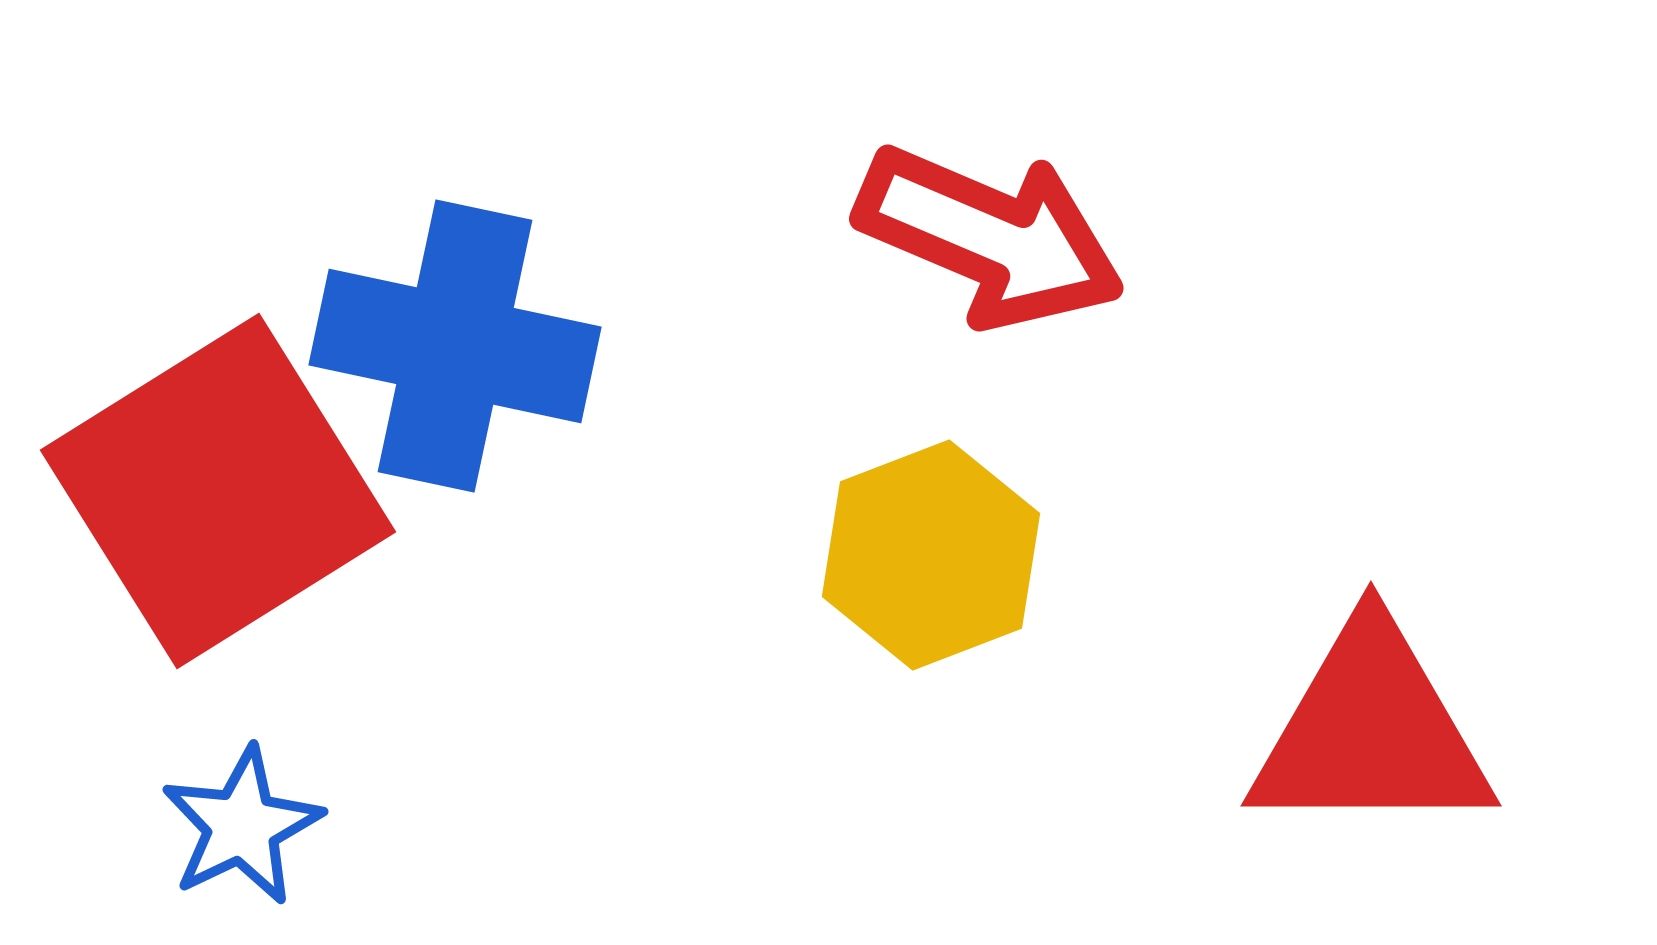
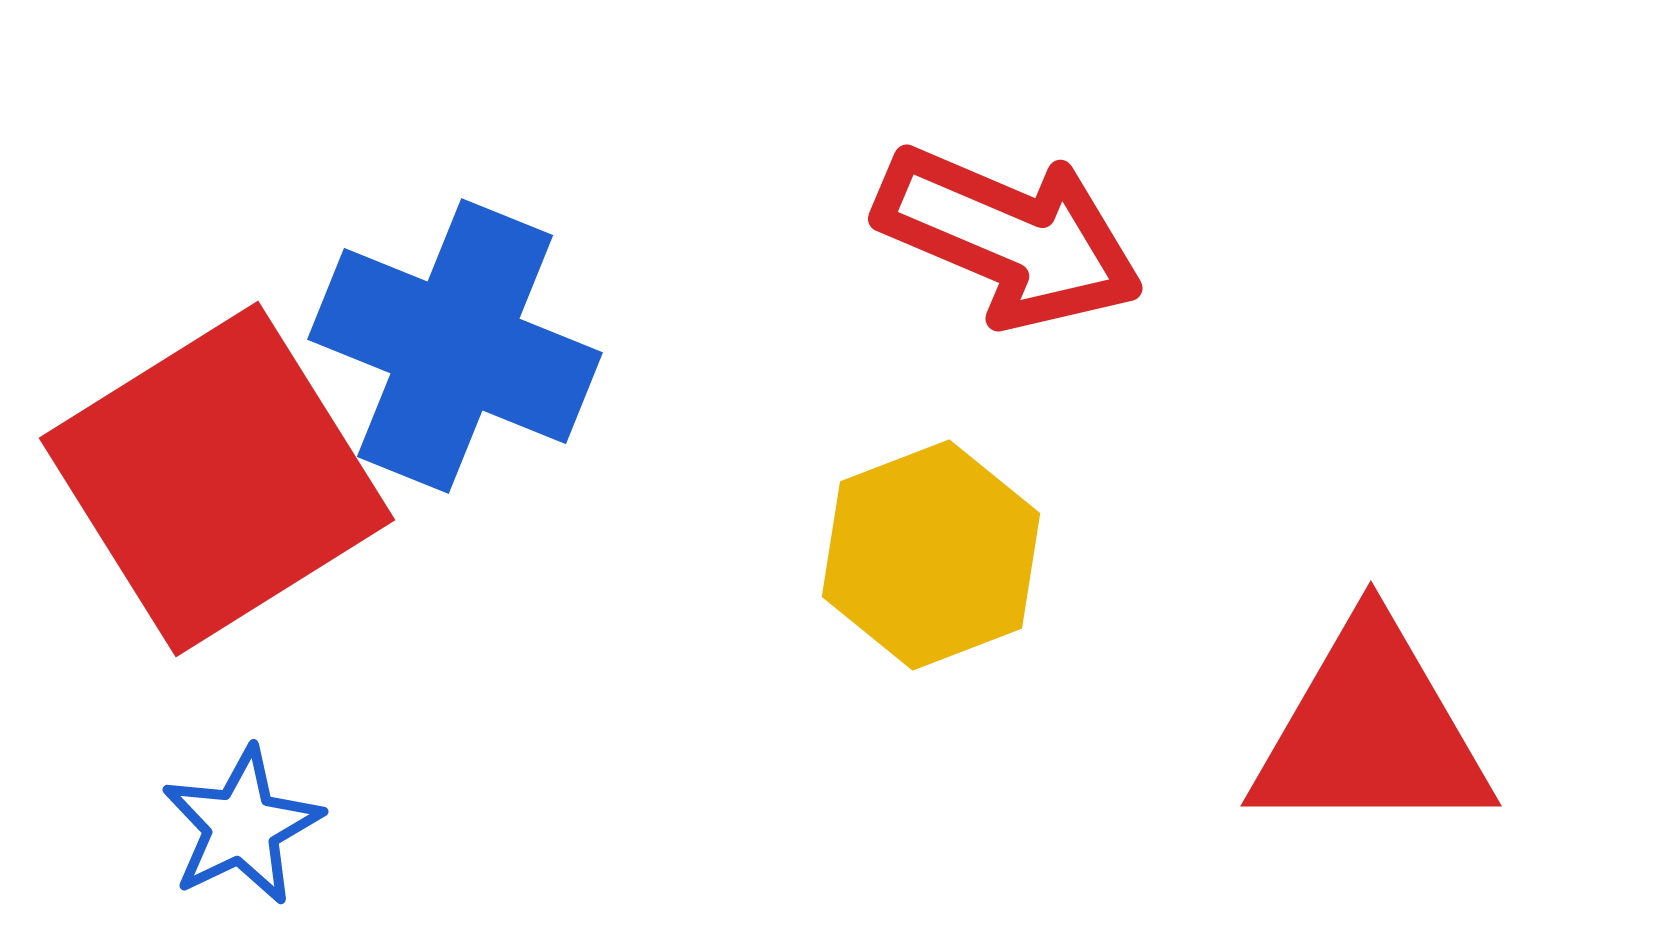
red arrow: moved 19 px right
blue cross: rotated 10 degrees clockwise
red square: moved 1 px left, 12 px up
